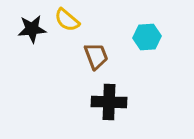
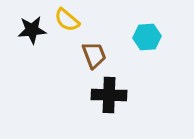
black star: moved 1 px down
brown trapezoid: moved 2 px left, 1 px up
black cross: moved 7 px up
